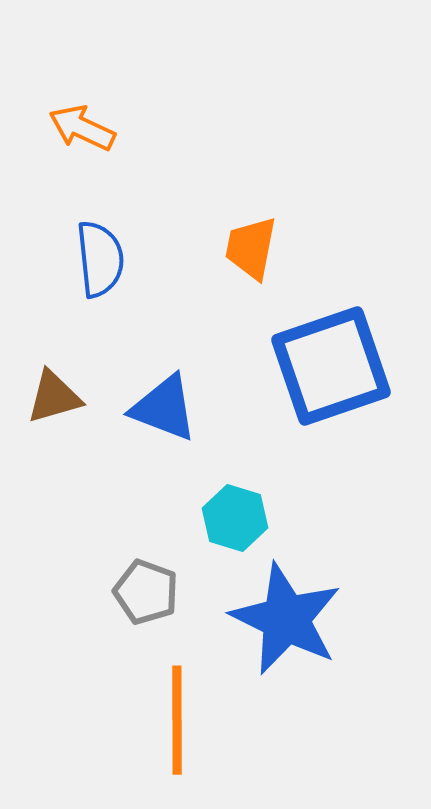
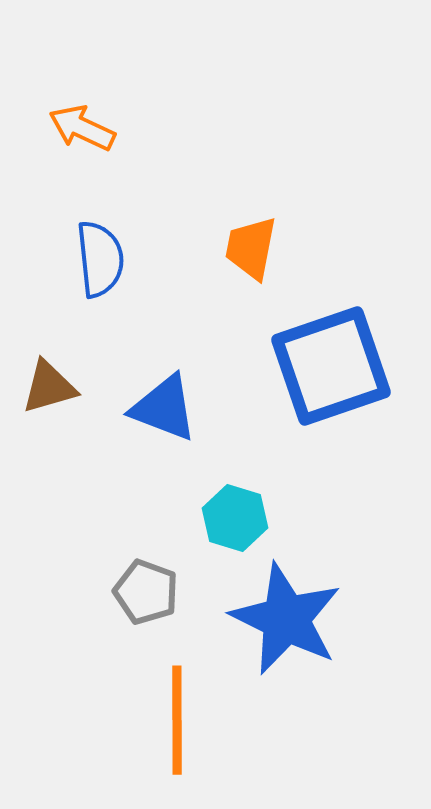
brown triangle: moved 5 px left, 10 px up
